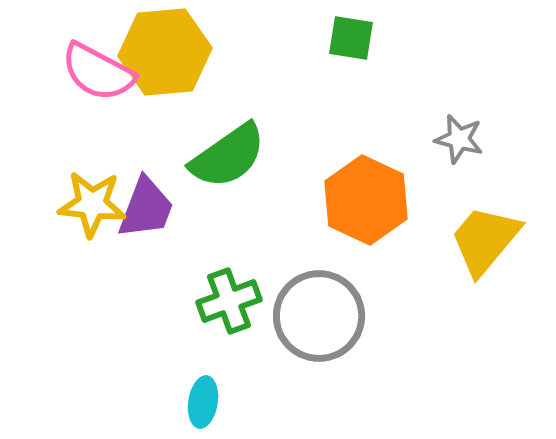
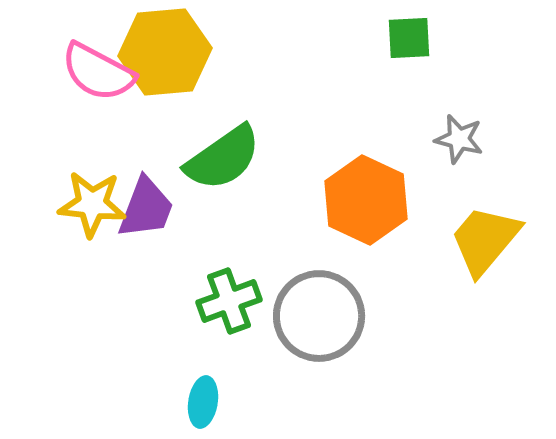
green square: moved 58 px right; rotated 12 degrees counterclockwise
green semicircle: moved 5 px left, 2 px down
